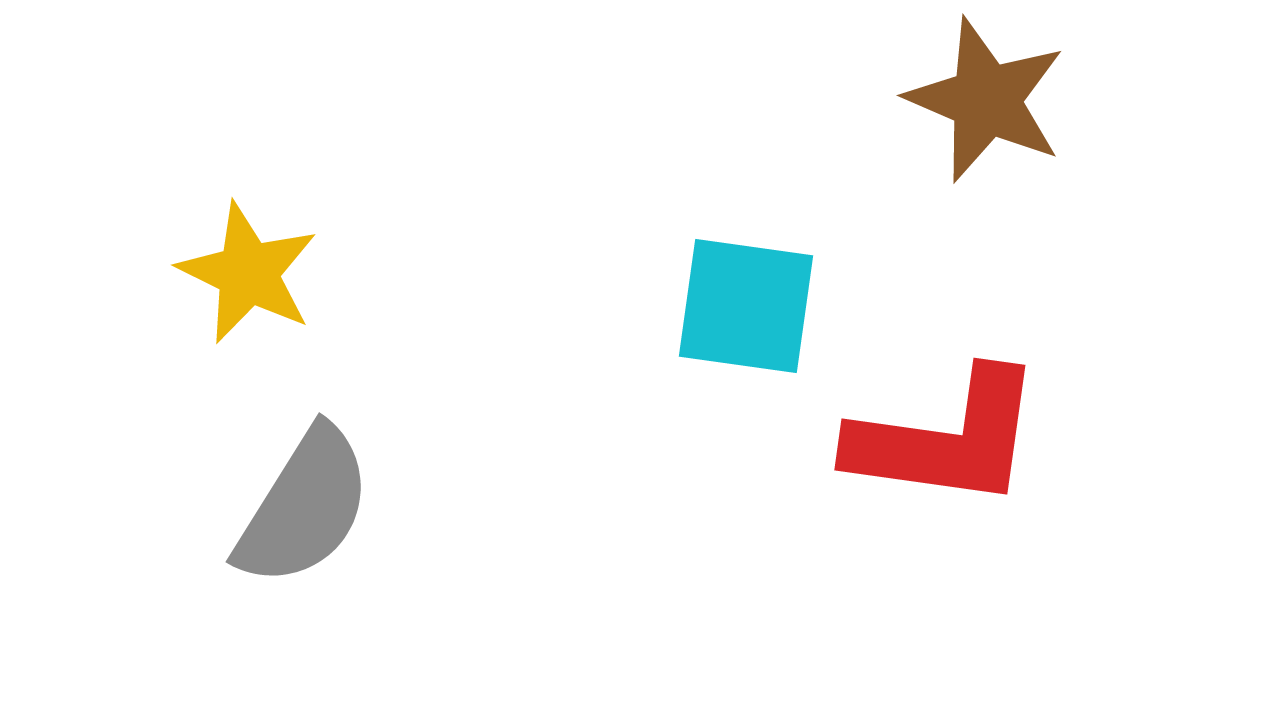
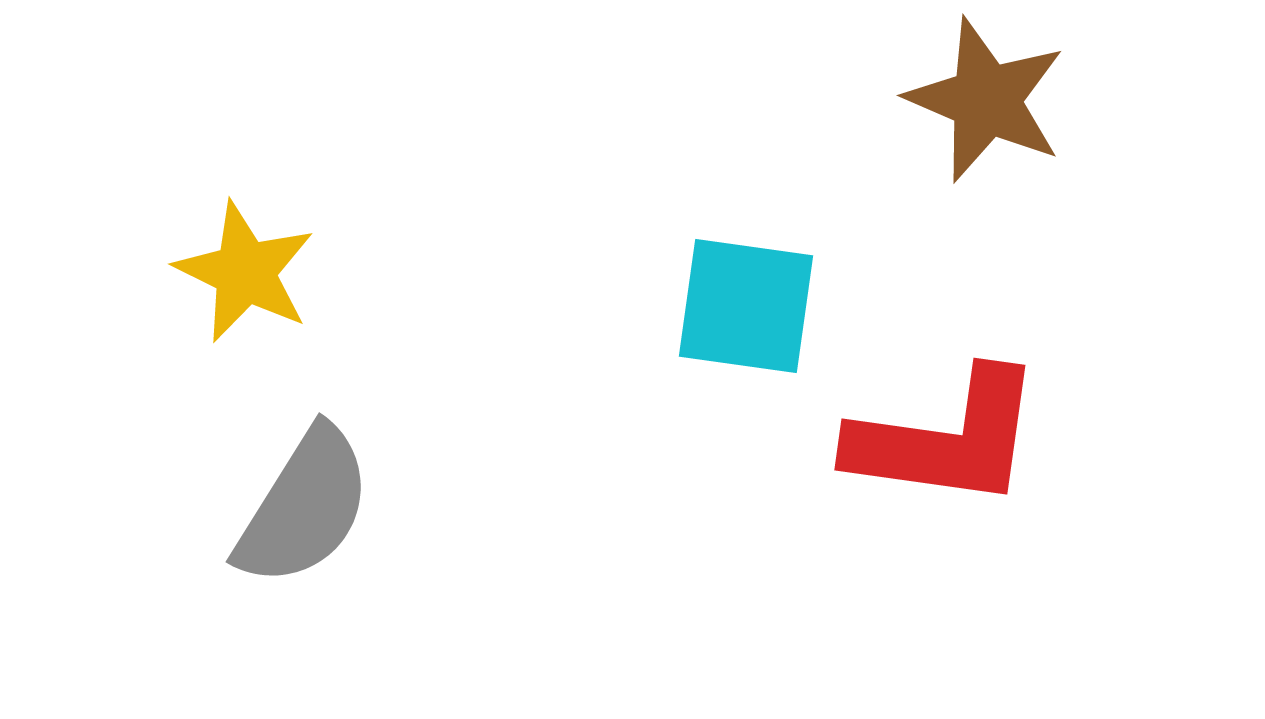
yellow star: moved 3 px left, 1 px up
